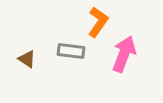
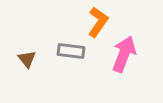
brown triangle: rotated 18 degrees clockwise
